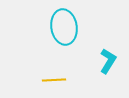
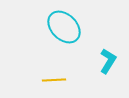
cyan ellipse: rotated 36 degrees counterclockwise
